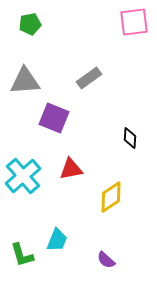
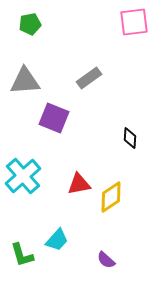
red triangle: moved 8 px right, 15 px down
cyan trapezoid: rotated 20 degrees clockwise
